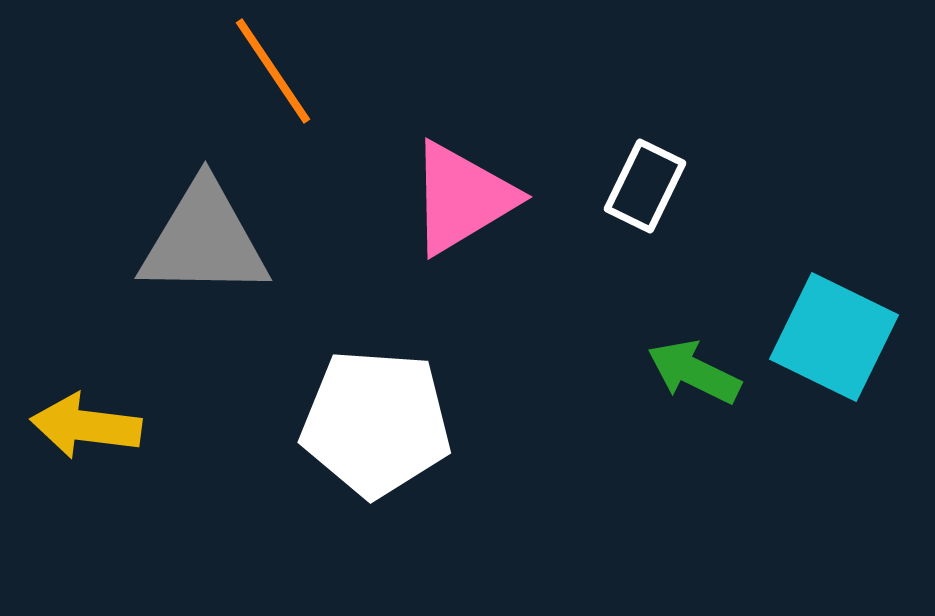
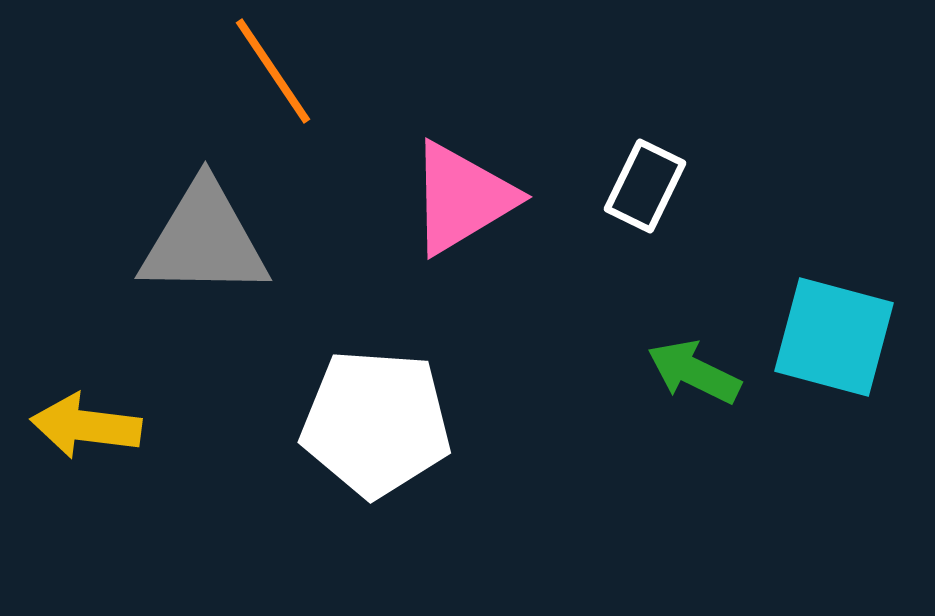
cyan square: rotated 11 degrees counterclockwise
